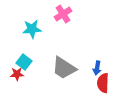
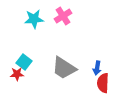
pink cross: moved 2 px down
cyan star: moved 2 px right, 10 px up
